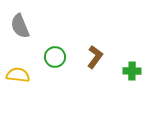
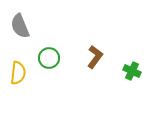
green circle: moved 6 px left, 1 px down
green cross: rotated 24 degrees clockwise
yellow semicircle: moved 2 px up; rotated 90 degrees clockwise
